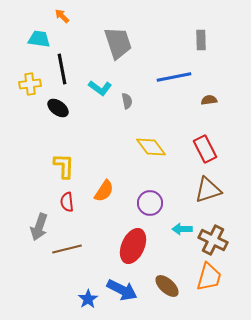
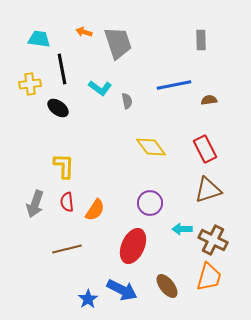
orange arrow: moved 22 px right, 16 px down; rotated 28 degrees counterclockwise
blue line: moved 8 px down
orange semicircle: moved 9 px left, 19 px down
gray arrow: moved 4 px left, 23 px up
brown ellipse: rotated 10 degrees clockwise
